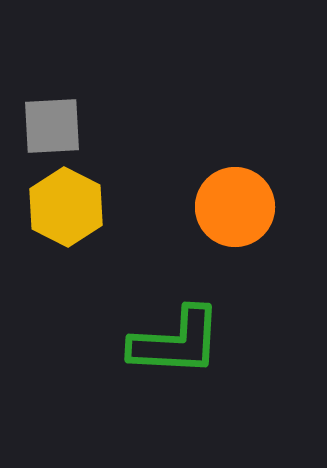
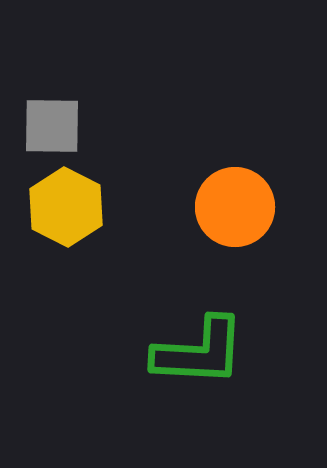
gray square: rotated 4 degrees clockwise
green L-shape: moved 23 px right, 10 px down
